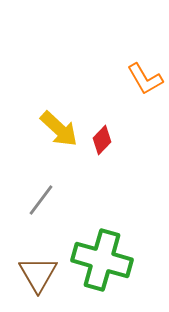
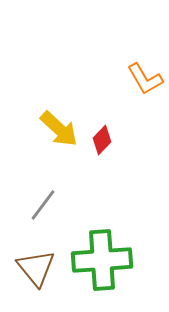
gray line: moved 2 px right, 5 px down
green cross: rotated 20 degrees counterclockwise
brown triangle: moved 2 px left, 6 px up; rotated 9 degrees counterclockwise
